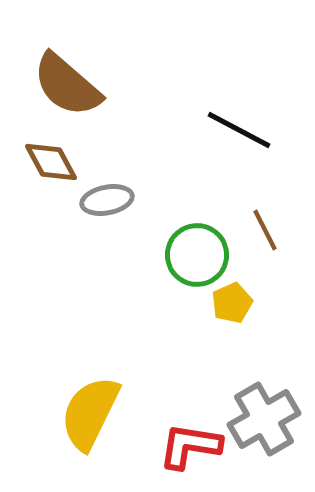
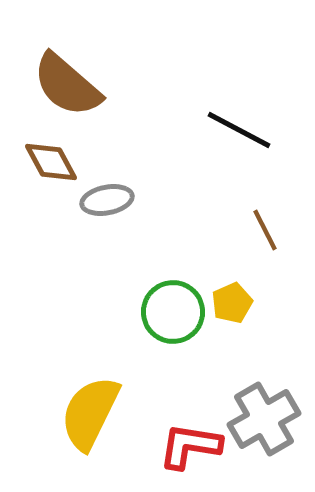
green circle: moved 24 px left, 57 px down
